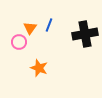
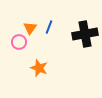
blue line: moved 2 px down
